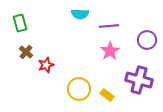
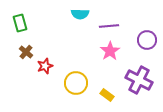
red star: moved 1 px left, 1 px down
purple cross: rotated 12 degrees clockwise
yellow circle: moved 3 px left, 6 px up
